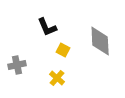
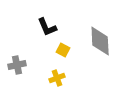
yellow cross: rotated 28 degrees clockwise
